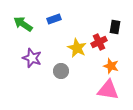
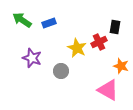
blue rectangle: moved 5 px left, 4 px down
green arrow: moved 1 px left, 4 px up
orange star: moved 10 px right
pink triangle: rotated 20 degrees clockwise
